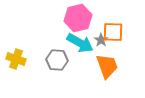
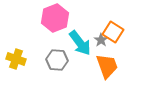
pink hexagon: moved 23 px left; rotated 8 degrees counterclockwise
orange square: rotated 30 degrees clockwise
cyan arrow: rotated 24 degrees clockwise
